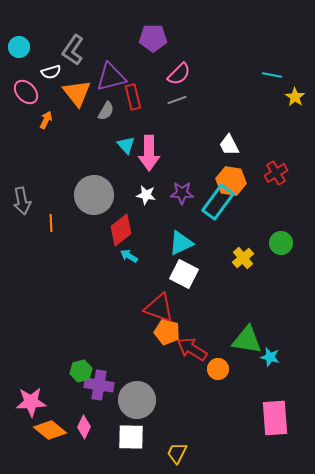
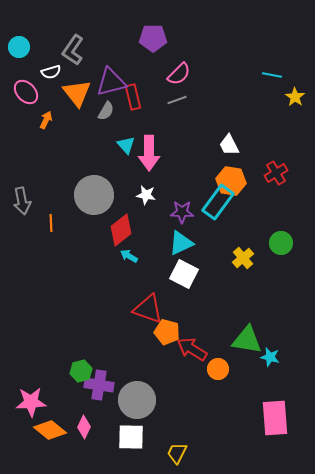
purple triangle at (111, 77): moved 5 px down
purple star at (182, 193): moved 19 px down
red triangle at (159, 308): moved 11 px left, 1 px down
